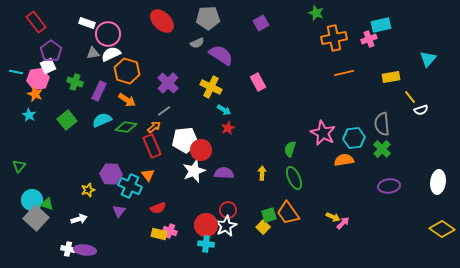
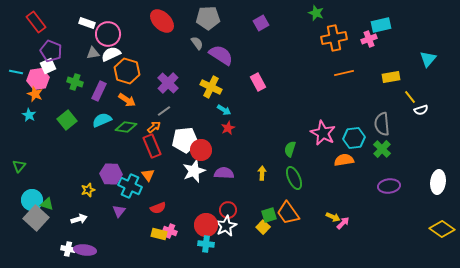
gray semicircle at (197, 43): rotated 104 degrees counterclockwise
purple pentagon at (51, 51): rotated 15 degrees counterclockwise
